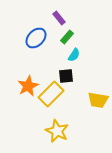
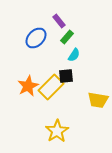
purple rectangle: moved 3 px down
yellow rectangle: moved 7 px up
yellow star: rotated 15 degrees clockwise
